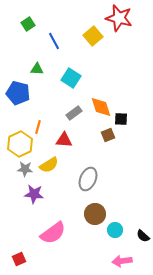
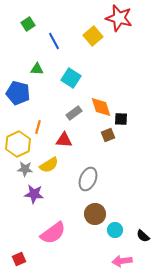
yellow hexagon: moved 2 px left
